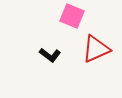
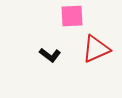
pink square: rotated 25 degrees counterclockwise
